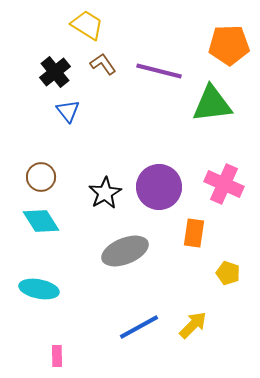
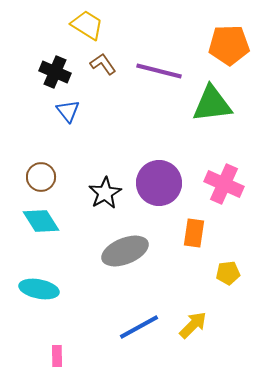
black cross: rotated 28 degrees counterclockwise
purple circle: moved 4 px up
yellow pentagon: rotated 25 degrees counterclockwise
